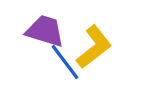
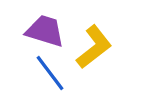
blue line: moved 15 px left, 11 px down
